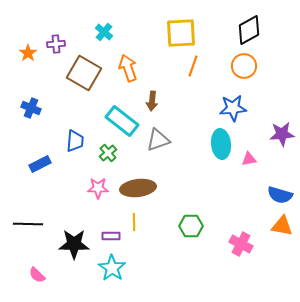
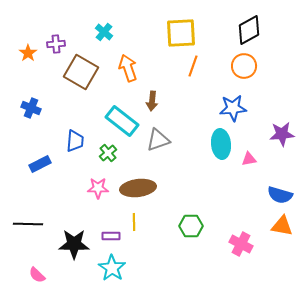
brown square: moved 3 px left, 1 px up
